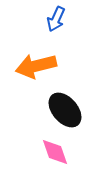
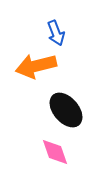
blue arrow: moved 14 px down; rotated 45 degrees counterclockwise
black ellipse: moved 1 px right
